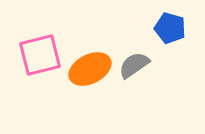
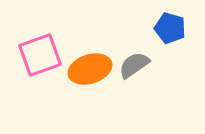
pink square: rotated 6 degrees counterclockwise
orange ellipse: rotated 9 degrees clockwise
